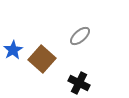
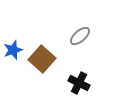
blue star: rotated 12 degrees clockwise
